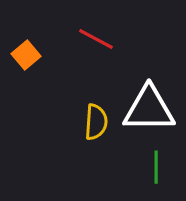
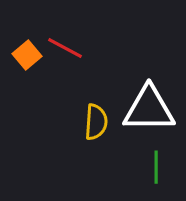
red line: moved 31 px left, 9 px down
orange square: moved 1 px right
